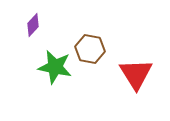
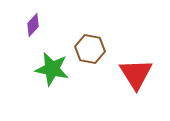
green star: moved 3 px left, 2 px down
